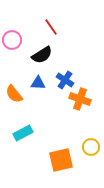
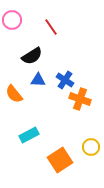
pink circle: moved 20 px up
black semicircle: moved 10 px left, 1 px down
blue triangle: moved 3 px up
cyan rectangle: moved 6 px right, 2 px down
orange square: moved 1 px left; rotated 20 degrees counterclockwise
